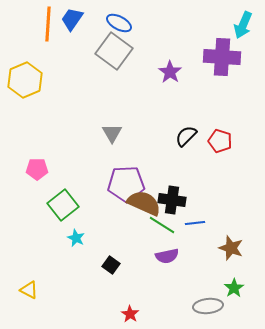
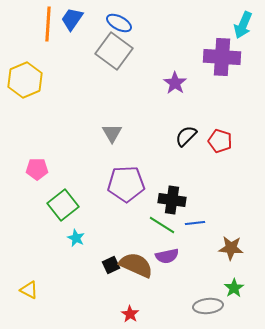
purple star: moved 5 px right, 11 px down
brown semicircle: moved 8 px left, 62 px down
brown star: rotated 15 degrees counterclockwise
black square: rotated 30 degrees clockwise
